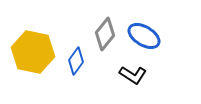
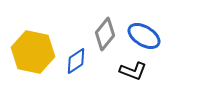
blue diamond: rotated 20 degrees clockwise
black L-shape: moved 4 px up; rotated 12 degrees counterclockwise
